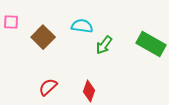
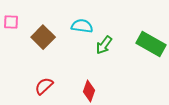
red semicircle: moved 4 px left, 1 px up
